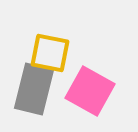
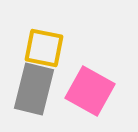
yellow square: moved 6 px left, 5 px up
